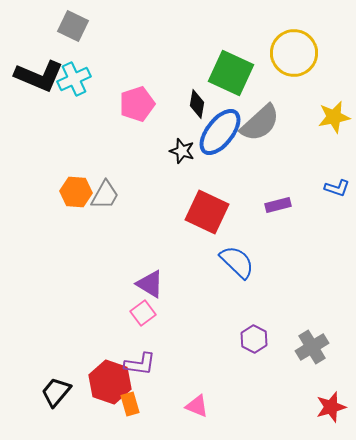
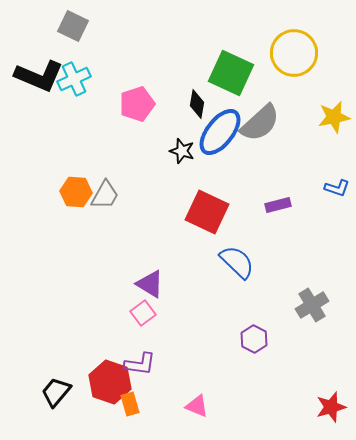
gray cross: moved 42 px up
